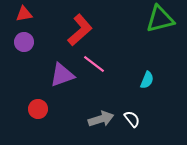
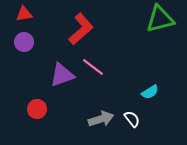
red L-shape: moved 1 px right, 1 px up
pink line: moved 1 px left, 3 px down
cyan semicircle: moved 3 px right, 12 px down; rotated 36 degrees clockwise
red circle: moved 1 px left
